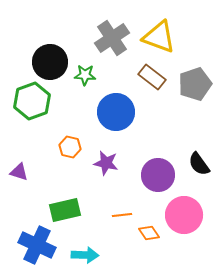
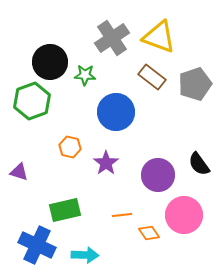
purple star: rotated 25 degrees clockwise
